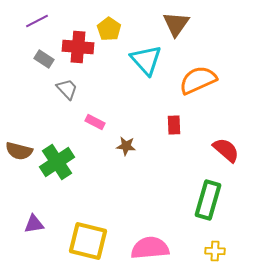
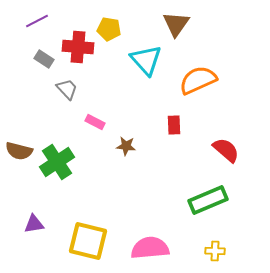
yellow pentagon: rotated 25 degrees counterclockwise
green rectangle: rotated 51 degrees clockwise
